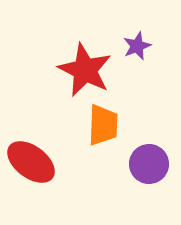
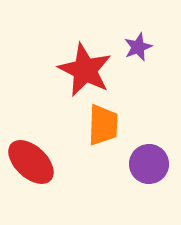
purple star: moved 1 px right, 1 px down
red ellipse: rotated 6 degrees clockwise
